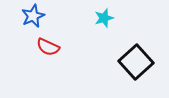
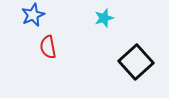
blue star: moved 1 px up
red semicircle: rotated 55 degrees clockwise
